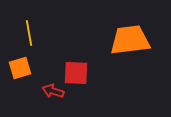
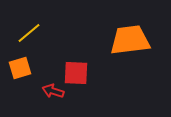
yellow line: rotated 60 degrees clockwise
